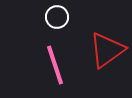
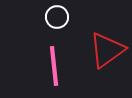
pink line: moved 1 px left, 1 px down; rotated 12 degrees clockwise
